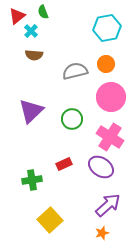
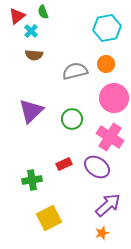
pink circle: moved 3 px right, 1 px down
purple ellipse: moved 4 px left
yellow square: moved 1 px left, 2 px up; rotated 15 degrees clockwise
